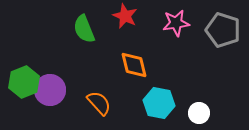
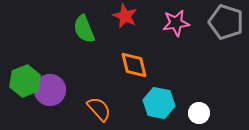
gray pentagon: moved 3 px right, 8 px up
green hexagon: moved 1 px right, 1 px up
orange semicircle: moved 6 px down
